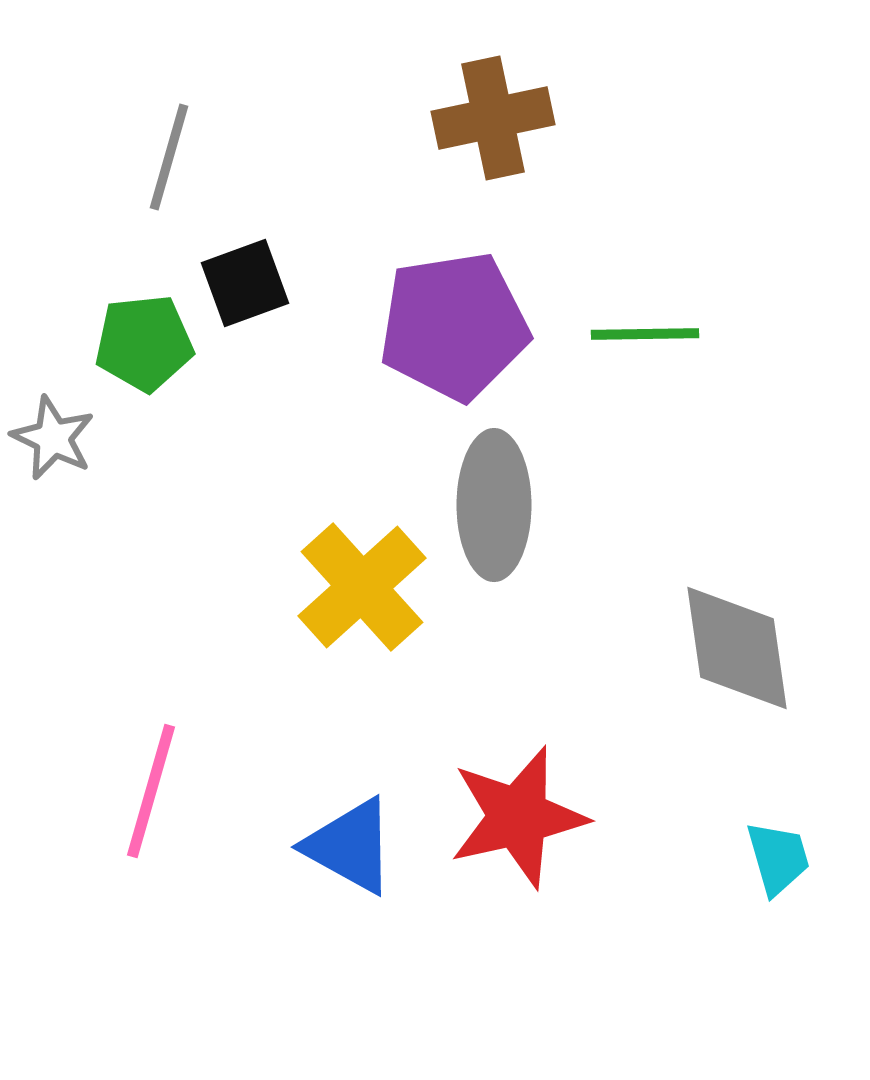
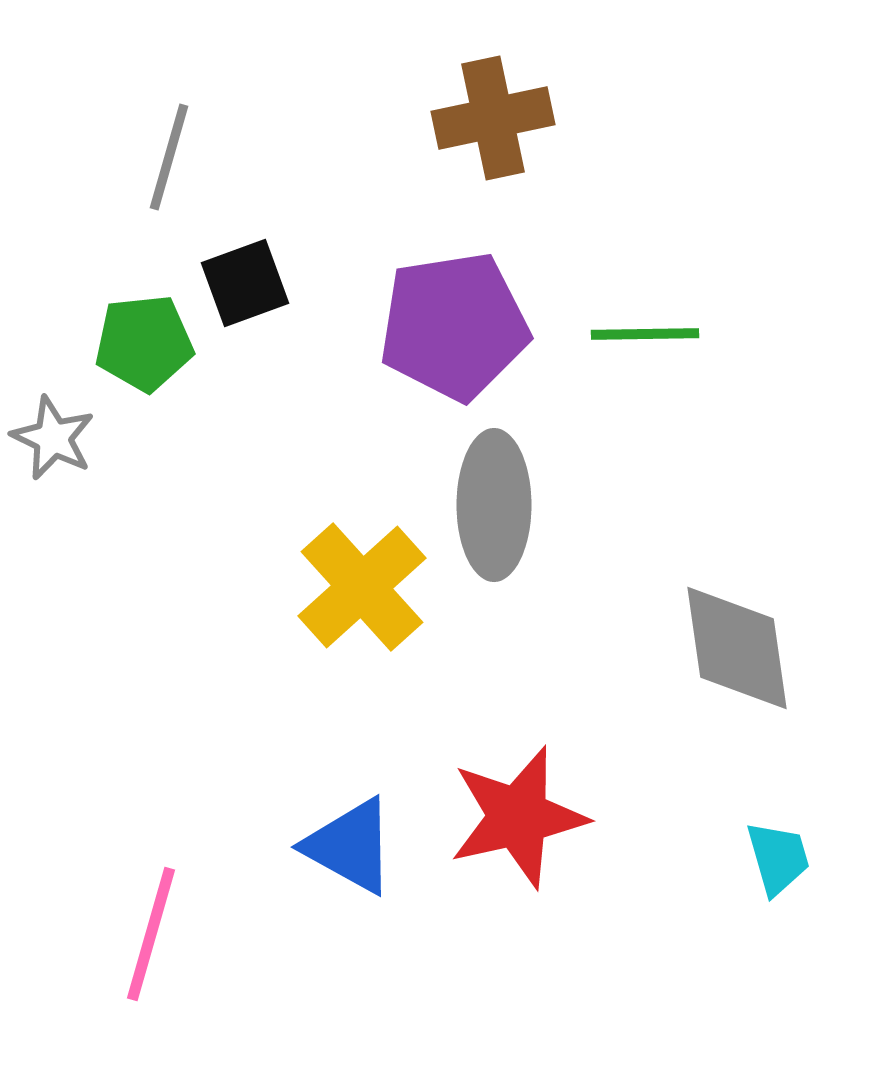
pink line: moved 143 px down
